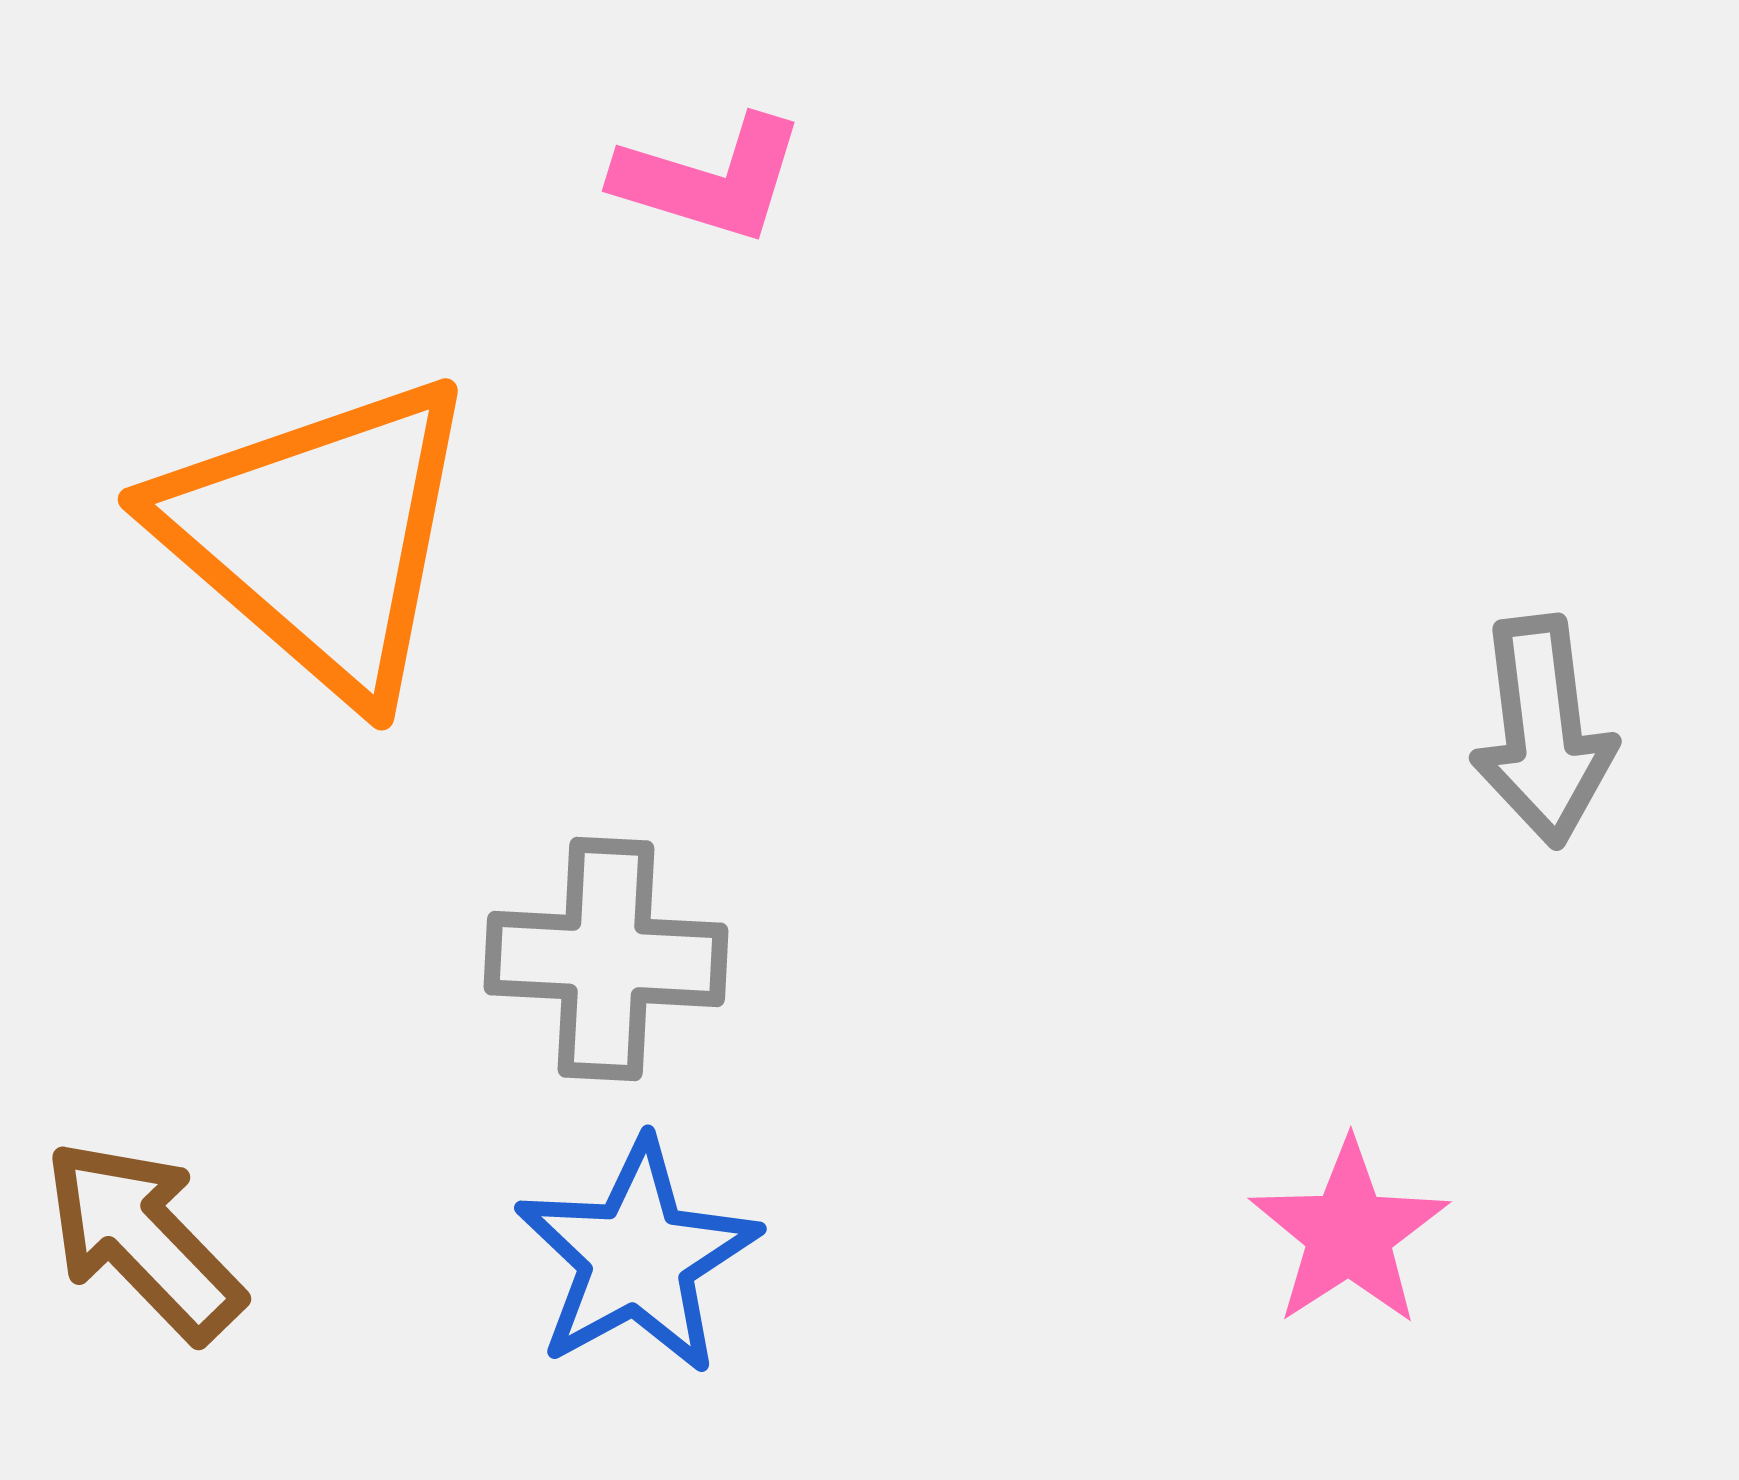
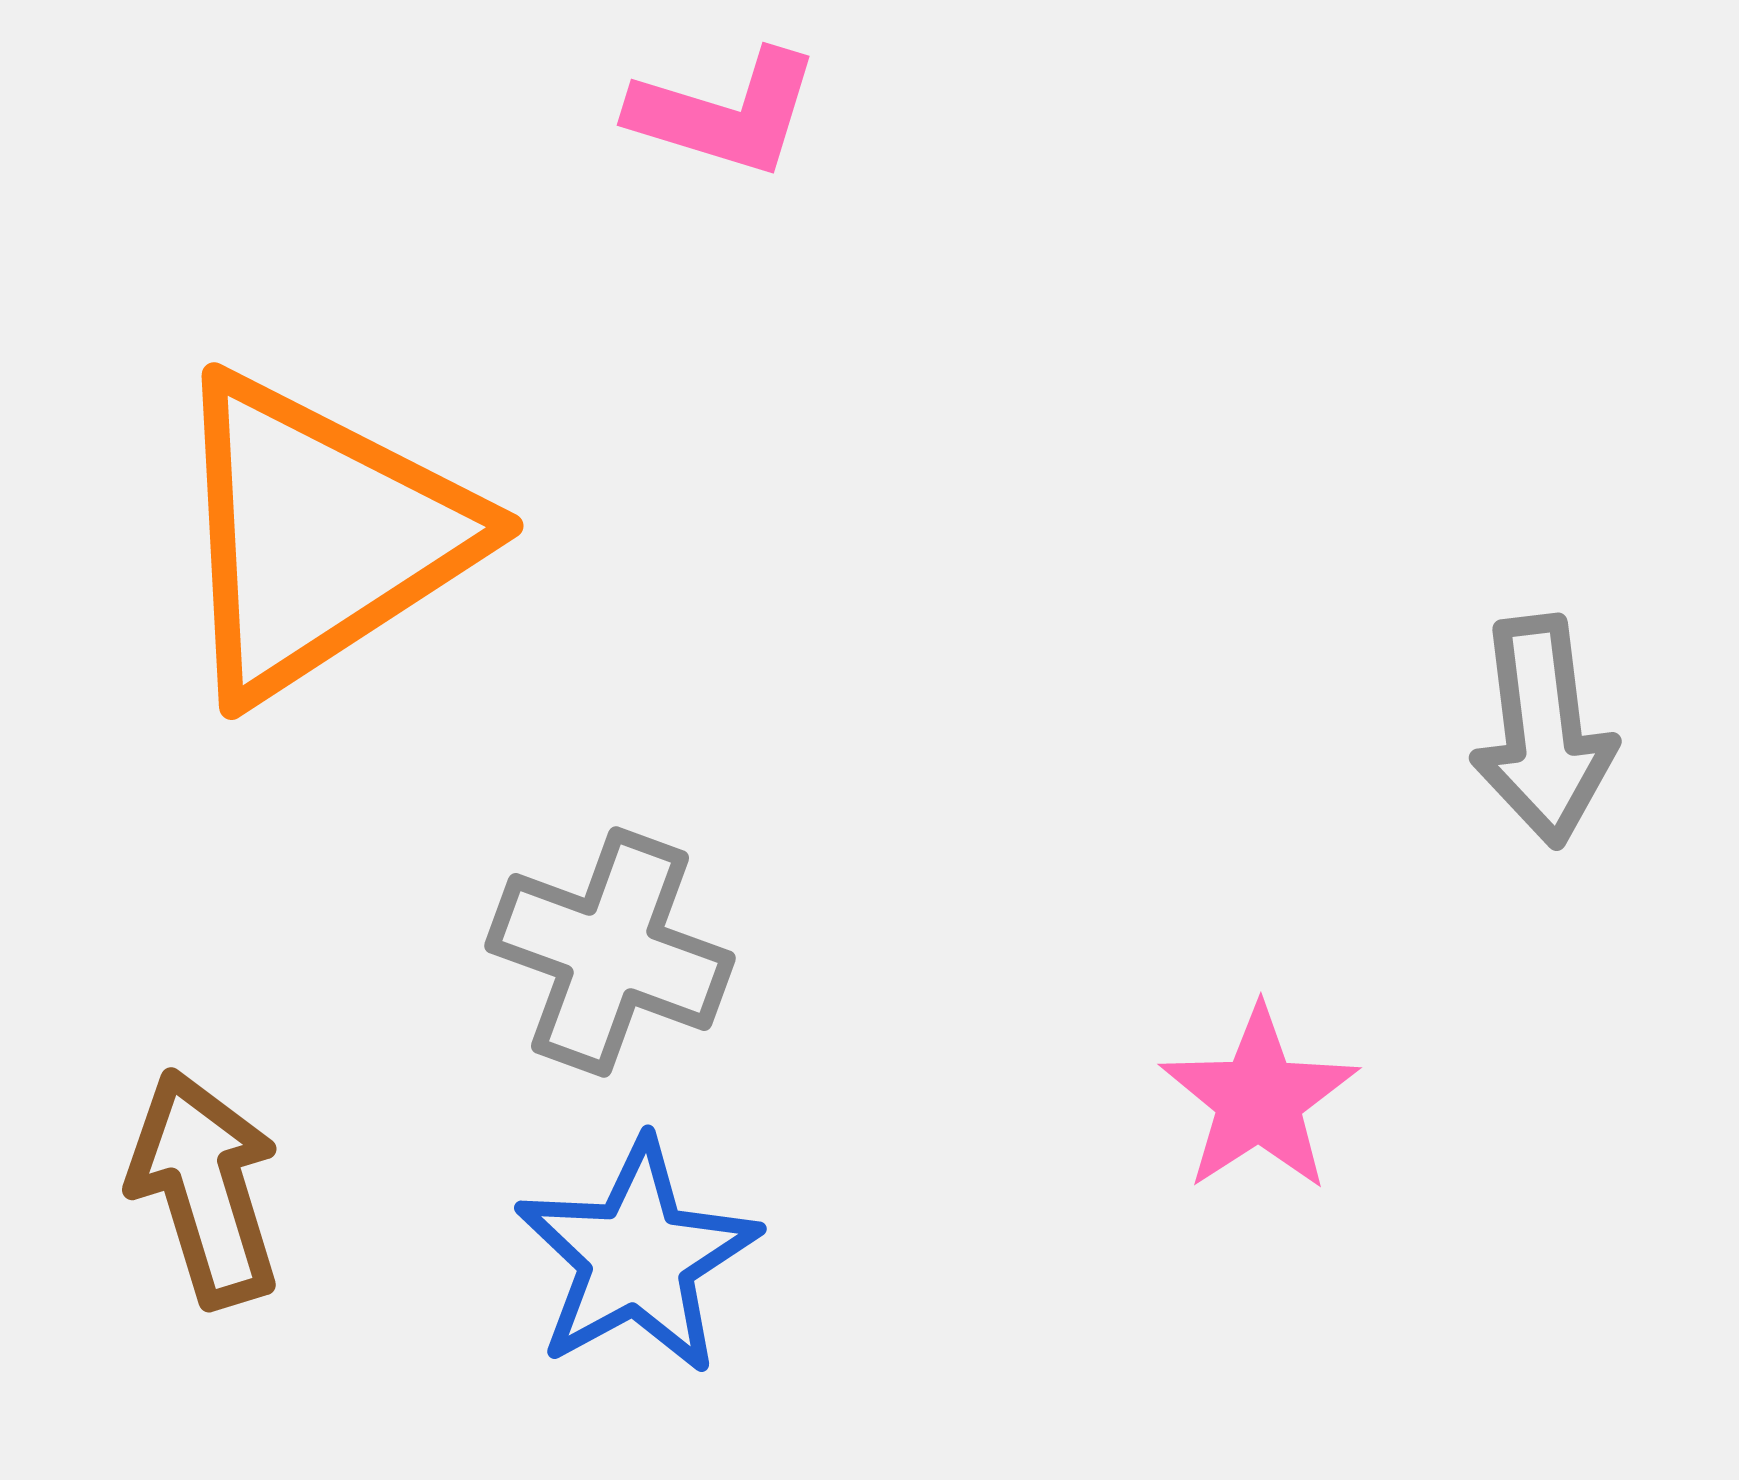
pink L-shape: moved 15 px right, 66 px up
orange triangle: rotated 46 degrees clockwise
gray cross: moved 4 px right, 7 px up; rotated 17 degrees clockwise
pink star: moved 90 px left, 134 px up
brown arrow: moved 62 px right, 52 px up; rotated 27 degrees clockwise
